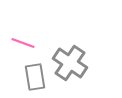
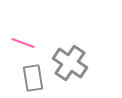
gray rectangle: moved 2 px left, 1 px down
